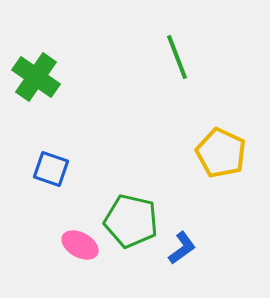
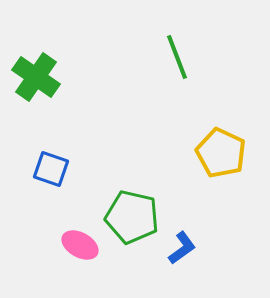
green pentagon: moved 1 px right, 4 px up
